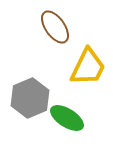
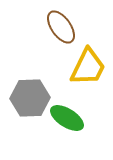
brown ellipse: moved 6 px right
gray hexagon: rotated 21 degrees clockwise
